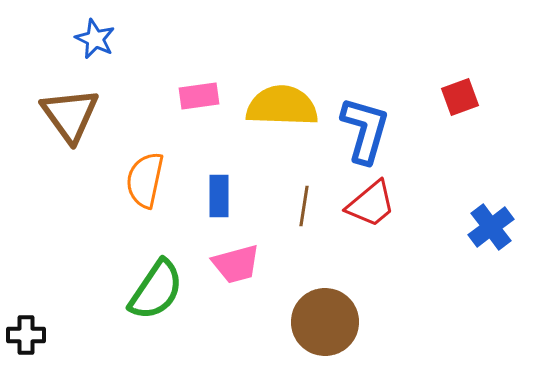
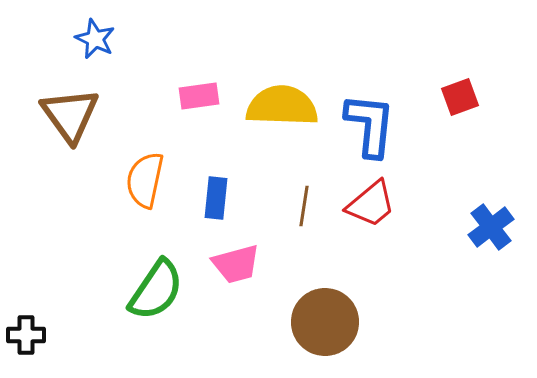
blue L-shape: moved 5 px right, 5 px up; rotated 10 degrees counterclockwise
blue rectangle: moved 3 px left, 2 px down; rotated 6 degrees clockwise
